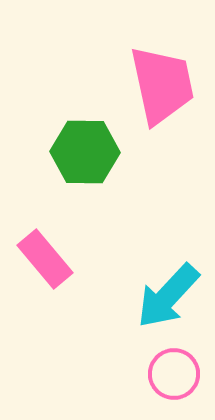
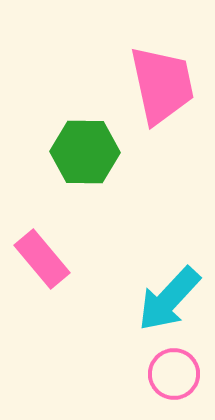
pink rectangle: moved 3 px left
cyan arrow: moved 1 px right, 3 px down
